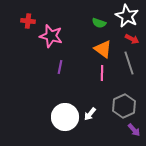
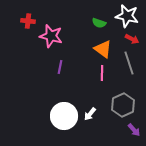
white star: rotated 15 degrees counterclockwise
gray hexagon: moved 1 px left, 1 px up
white circle: moved 1 px left, 1 px up
